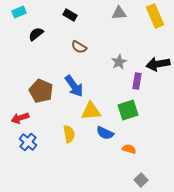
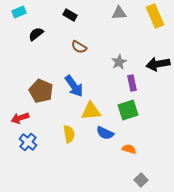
purple rectangle: moved 5 px left, 2 px down; rotated 21 degrees counterclockwise
